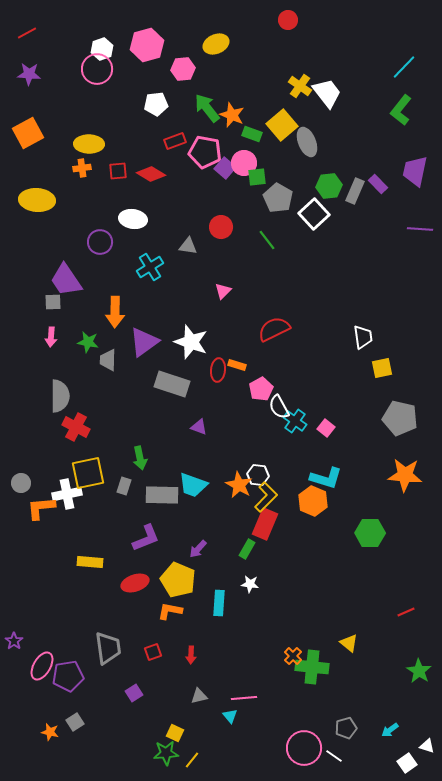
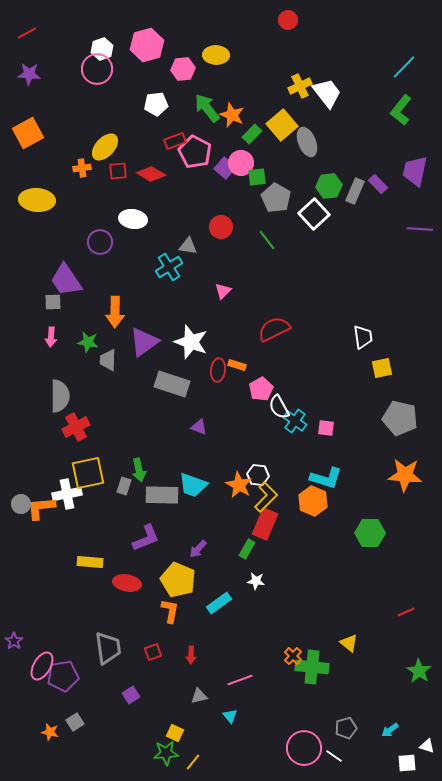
yellow ellipse at (216, 44): moved 11 px down; rotated 25 degrees clockwise
yellow cross at (300, 86): rotated 30 degrees clockwise
green rectangle at (252, 134): rotated 66 degrees counterclockwise
yellow ellipse at (89, 144): moved 16 px right, 3 px down; rotated 48 degrees counterclockwise
pink pentagon at (205, 152): moved 10 px left; rotated 16 degrees clockwise
pink circle at (244, 163): moved 3 px left
gray pentagon at (278, 198): moved 2 px left
cyan cross at (150, 267): moved 19 px right
red cross at (76, 427): rotated 36 degrees clockwise
pink square at (326, 428): rotated 30 degrees counterclockwise
green arrow at (140, 458): moved 1 px left, 12 px down
gray circle at (21, 483): moved 21 px down
red ellipse at (135, 583): moved 8 px left; rotated 28 degrees clockwise
white star at (250, 584): moved 6 px right, 3 px up
cyan rectangle at (219, 603): rotated 50 degrees clockwise
orange L-shape at (170, 611): rotated 90 degrees clockwise
purple pentagon at (68, 676): moved 5 px left
purple square at (134, 693): moved 3 px left, 2 px down
pink line at (244, 698): moved 4 px left, 18 px up; rotated 15 degrees counterclockwise
yellow line at (192, 760): moved 1 px right, 2 px down
white square at (407, 763): rotated 30 degrees clockwise
